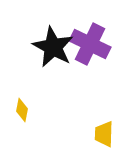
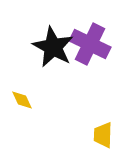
yellow diamond: moved 10 px up; rotated 35 degrees counterclockwise
yellow trapezoid: moved 1 px left, 1 px down
